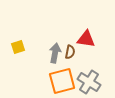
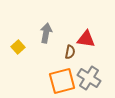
yellow square: rotated 24 degrees counterclockwise
gray arrow: moved 9 px left, 20 px up
gray cross: moved 4 px up
